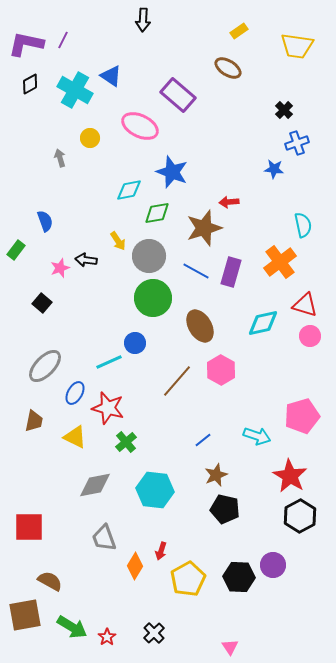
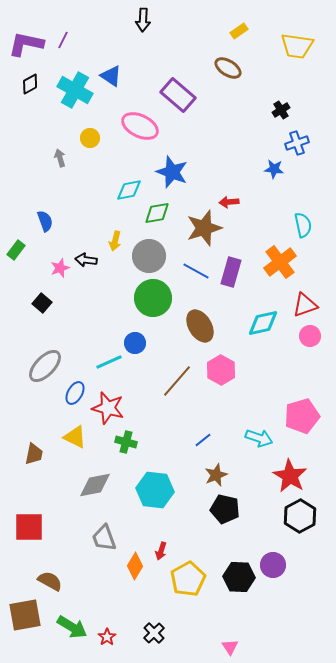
black cross at (284, 110): moved 3 px left; rotated 12 degrees clockwise
yellow arrow at (118, 241): moved 3 px left; rotated 48 degrees clockwise
red triangle at (305, 305): rotated 36 degrees counterclockwise
brown trapezoid at (34, 421): moved 33 px down
cyan arrow at (257, 436): moved 2 px right, 2 px down
green cross at (126, 442): rotated 35 degrees counterclockwise
